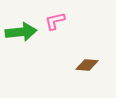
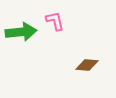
pink L-shape: rotated 90 degrees clockwise
